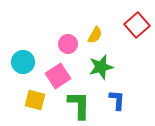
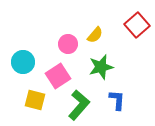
yellow semicircle: rotated 12 degrees clockwise
green L-shape: rotated 40 degrees clockwise
